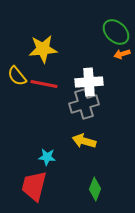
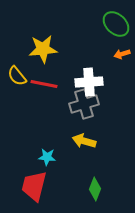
green ellipse: moved 8 px up
